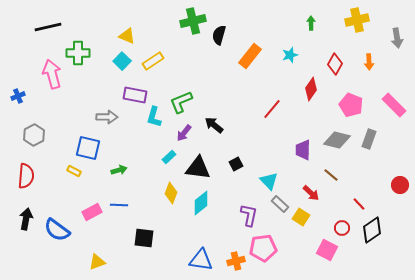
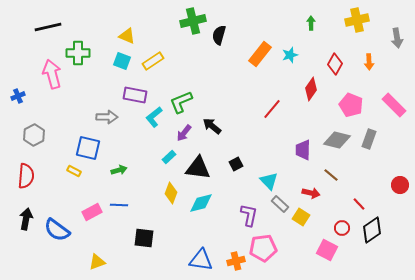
orange rectangle at (250, 56): moved 10 px right, 2 px up
cyan square at (122, 61): rotated 24 degrees counterclockwise
cyan L-shape at (154, 117): rotated 35 degrees clockwise
black arrow at (214, 125): moved 2 px left, 1 px down
red arrow at (311, 193): rotated 30 degrees counterclockwise
cyan diamond at (201, 203): rotated 25 degrees clockwise
